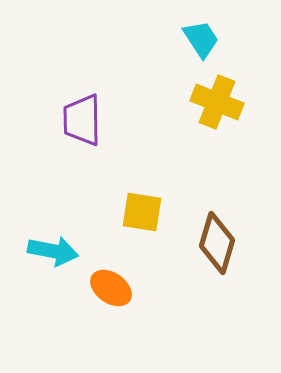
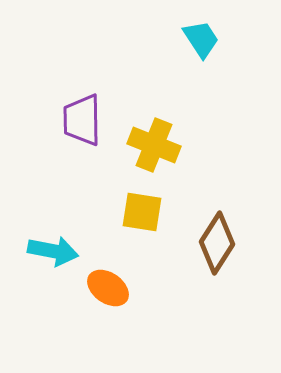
yellow cross: moved 63 px left, 43 px down
brown diamond: rotated 16 degrees clockwise
orange ellipse: moved 3 px left
